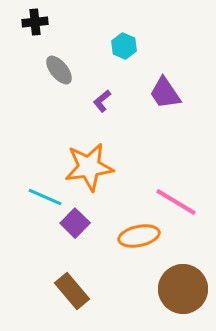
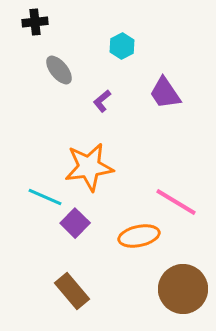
cyan hexagon: moved 2 px left; rotated 10 degrees clockwise
